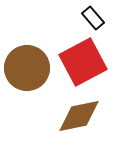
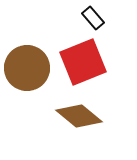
red square: rotated 6 degrees clockwise
brown diamond: rotated 51 degrees clockwise
